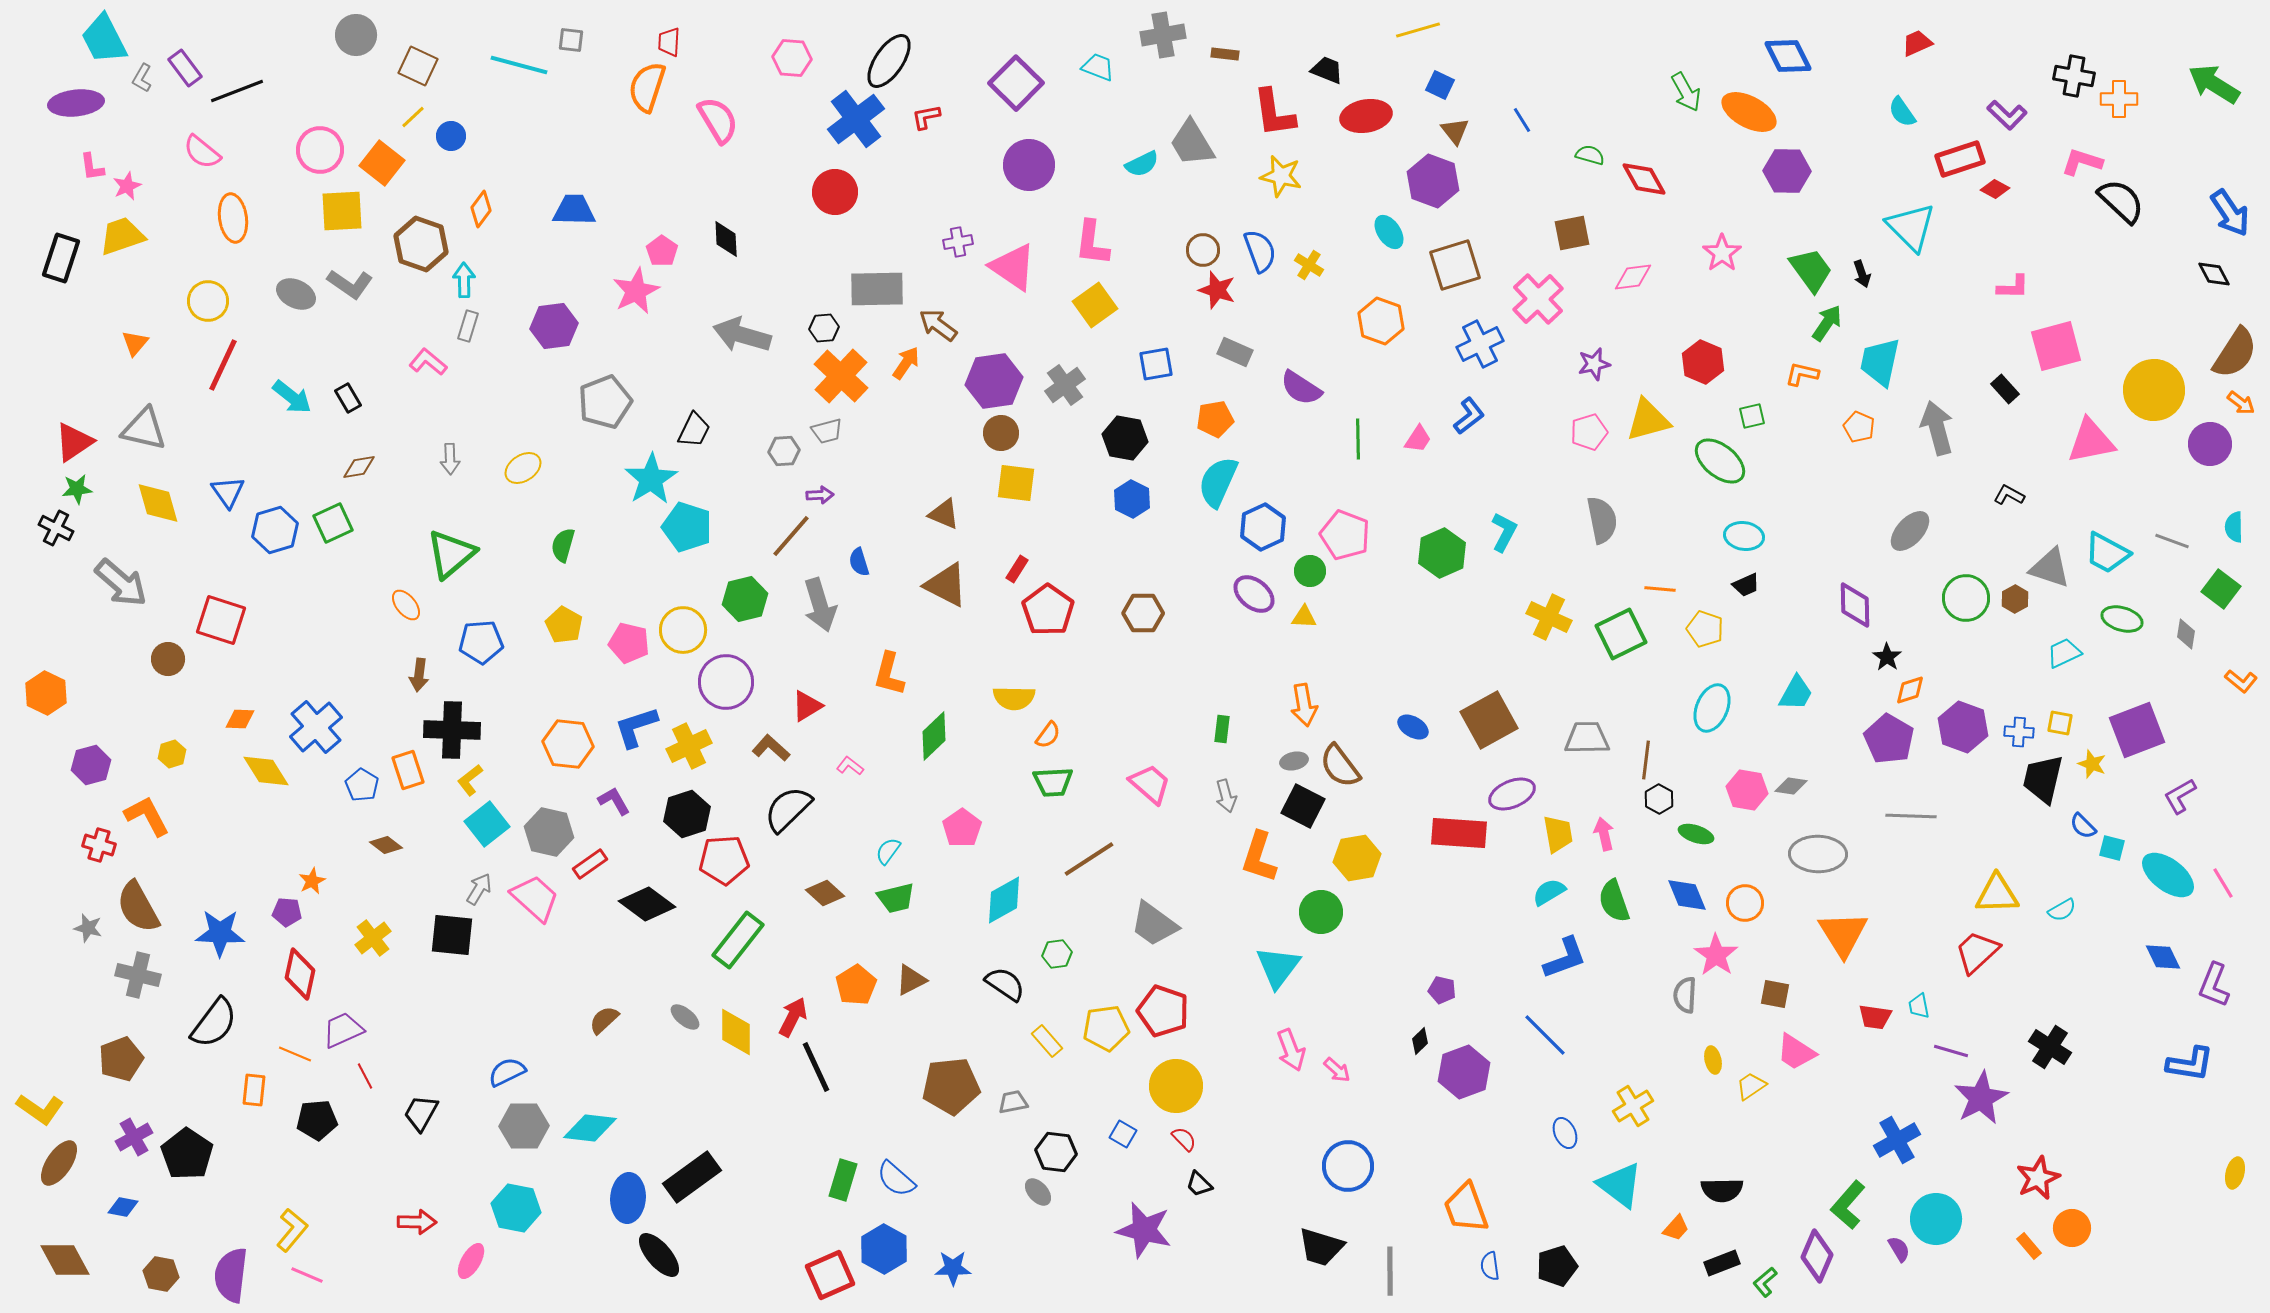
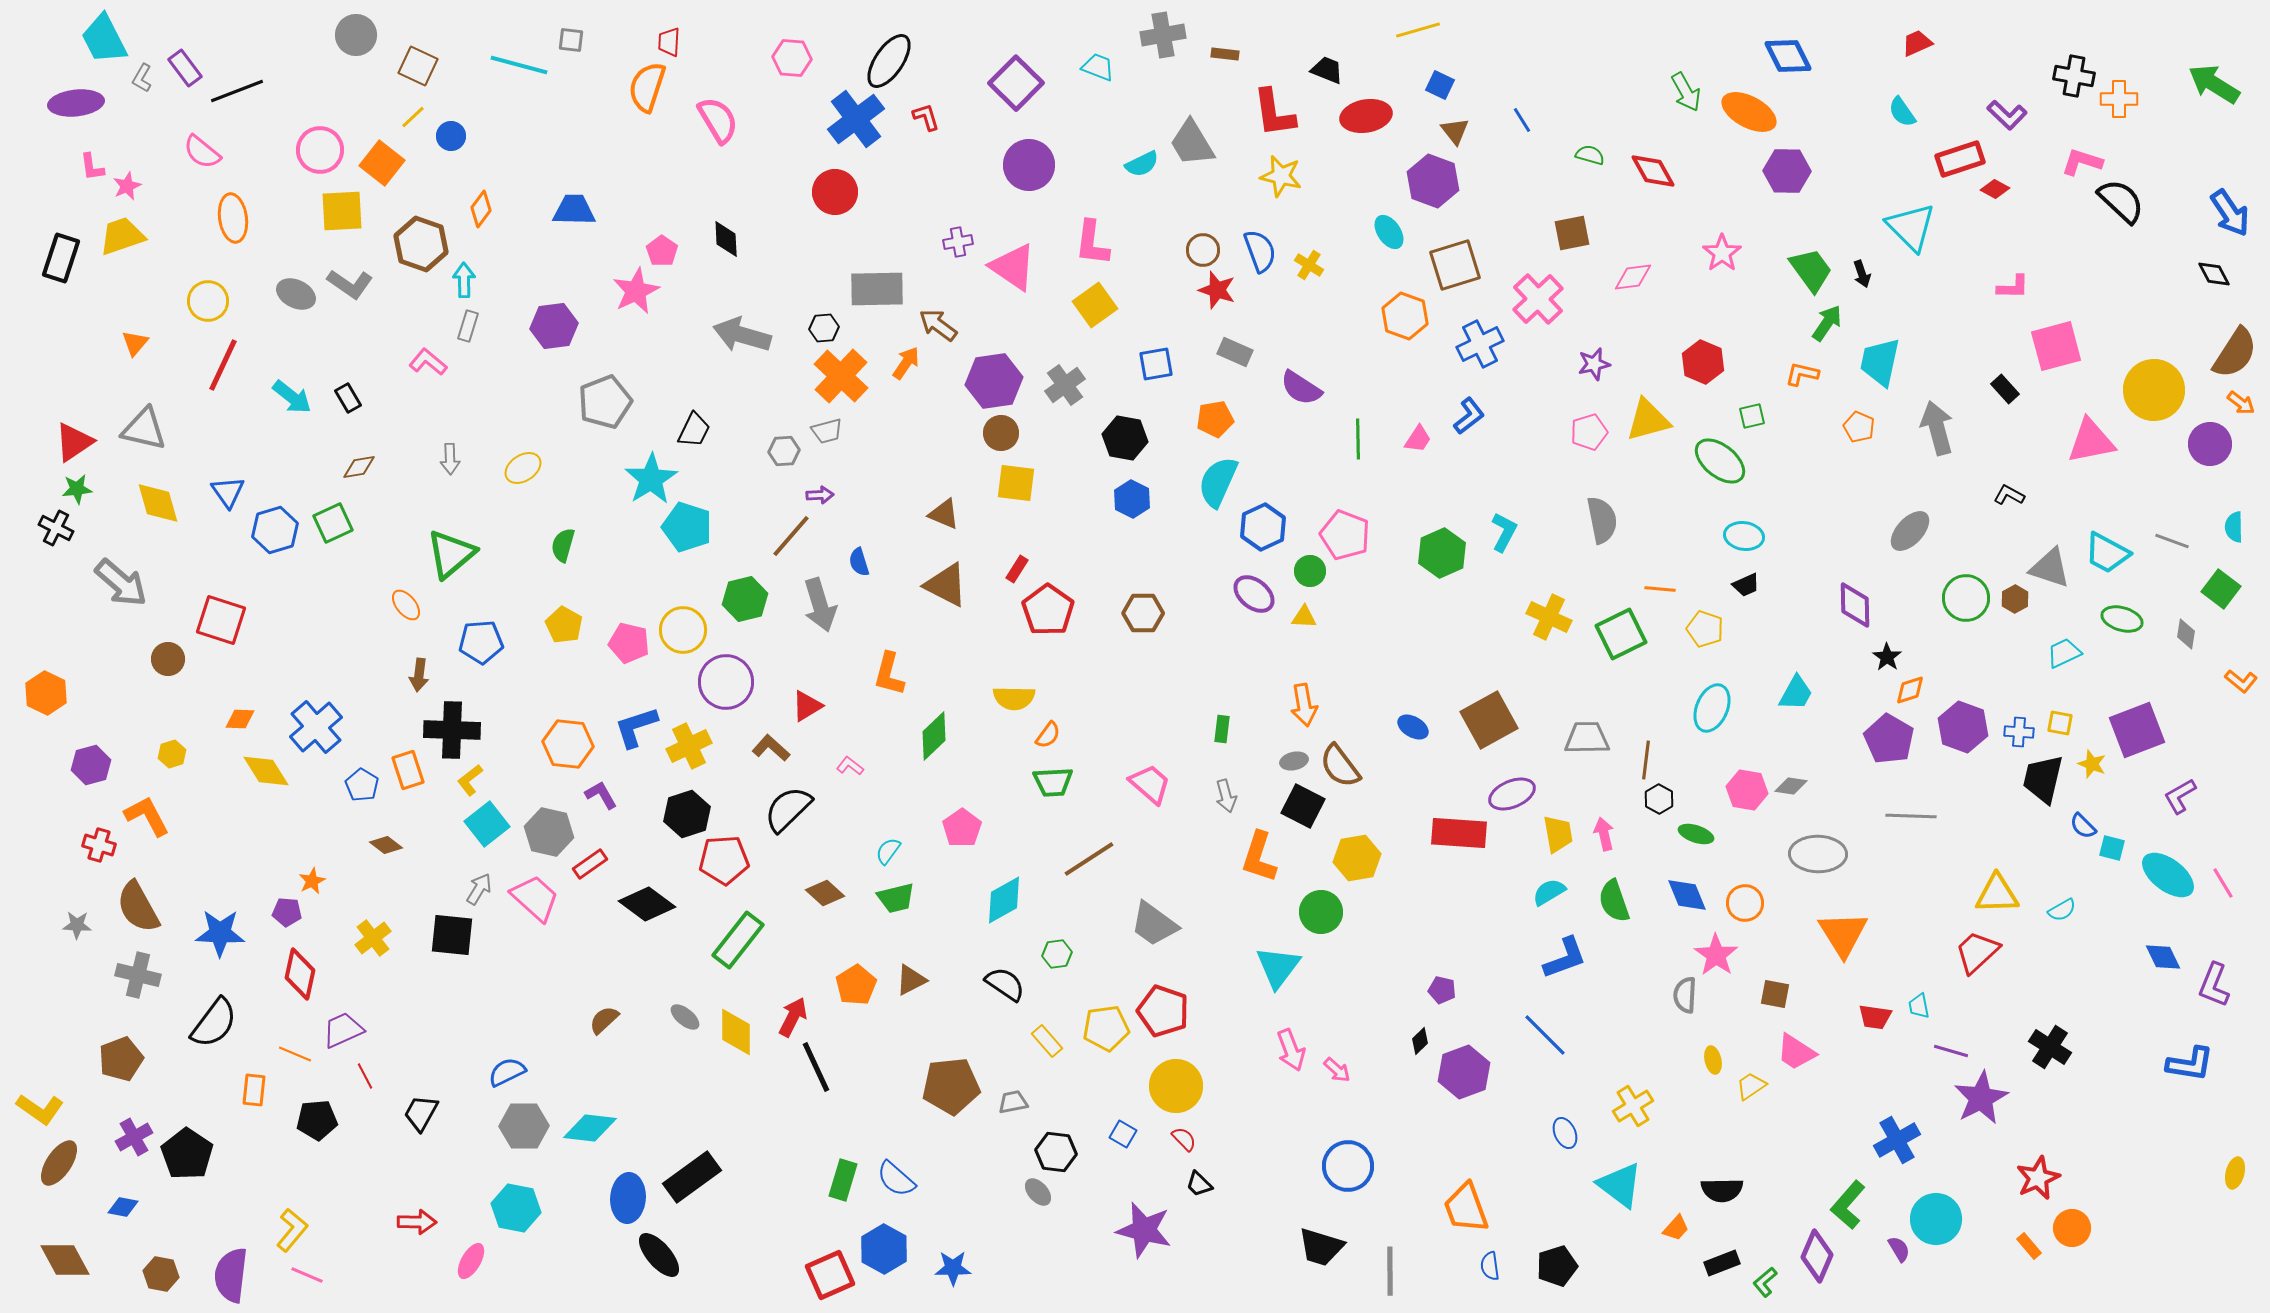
red L-shape at (926, 117): rotated 84 degrees clockwise
red diamond at (1644, 179): moved 9 px right, 8 px up
orange hexagon at (1381, 321): moved 24 px right, 5 px up
purple L-shape at (614, 801): moved 13 px left, 6 px up
gray star at (88, 928): moved 11 px left, 3 px up; rotated 12 degrees counterclockwise
